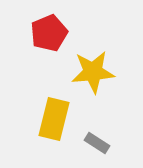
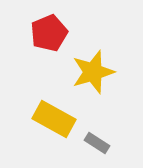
yellow star: rotated 12 degrees counterclockwise
yellow rectangle: rotated 75 degrees counterclockwise
